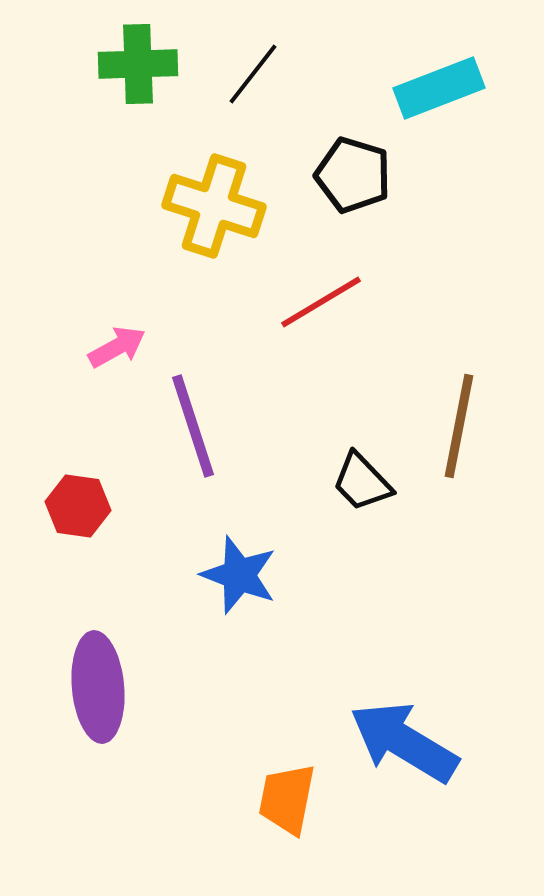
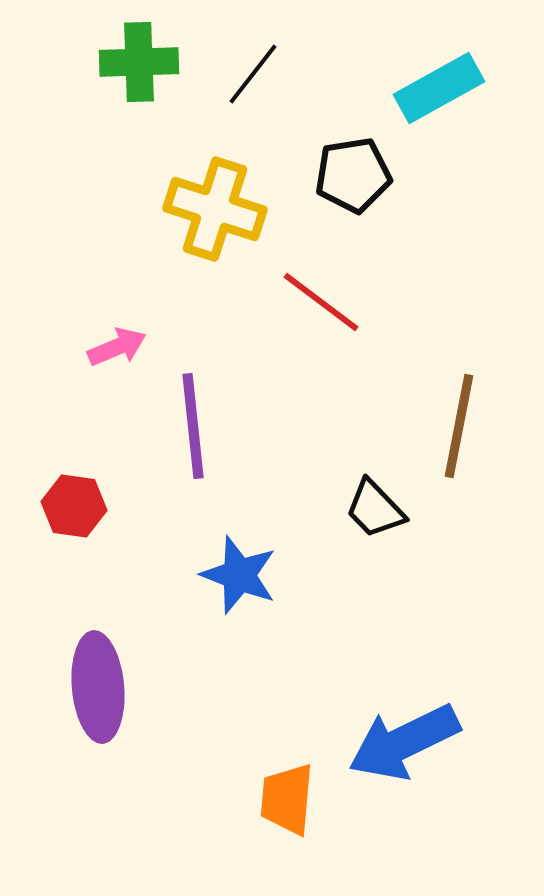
green cross: moved 1 px right, 2 px up
cyan rectangle: rotated 8 degrees counterclockwise
black pentagon: rotated 26 degrees counterclockwise
yellow cross: moved 1 px right, 3 px down
red line: rotated 68 degrees clockwise
pink arrow: rotated 6 degrees clockwise
purple line: rotated 12 degrees clockwise
black trapezoid: moved 13 px right, 27 px down
red hexagon: moved 4 px left
blue arrow: rotated 57 degrees counterclockwise
orange trapezoid: rotated 6 degrees counterclockwise
